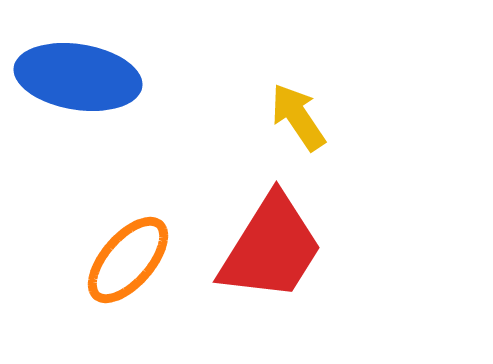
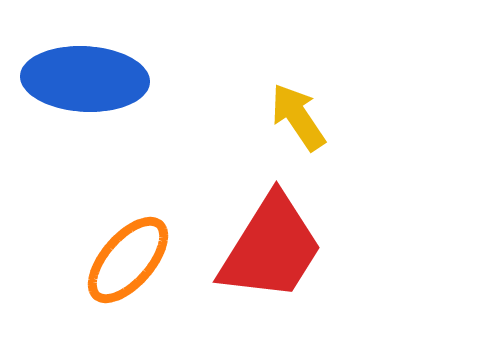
blue ellipse: moved 7 px right, 2 px down; rotated 6 degrees counterclockwise
